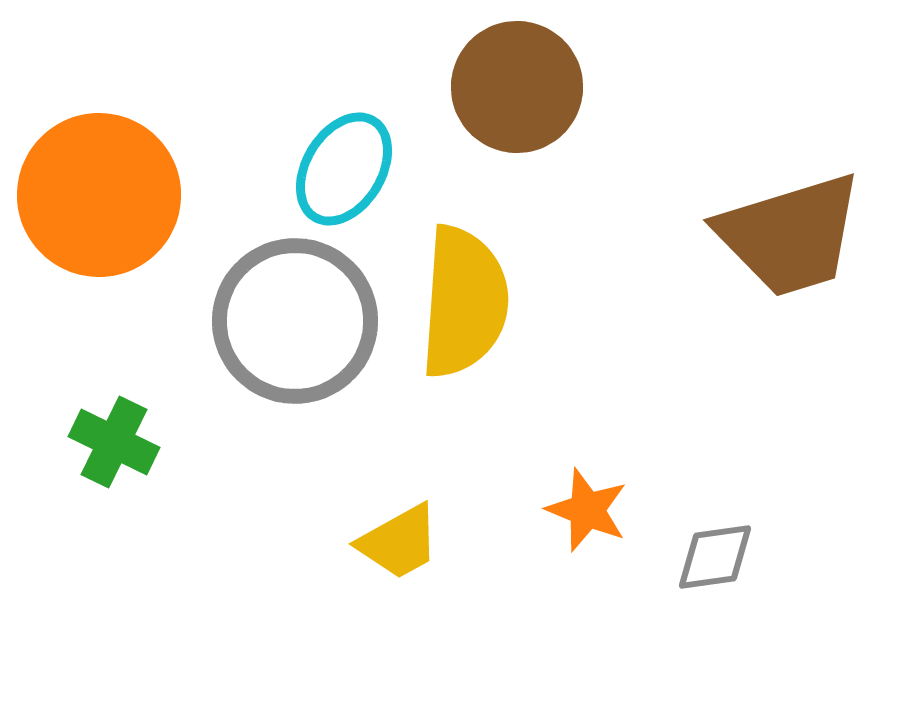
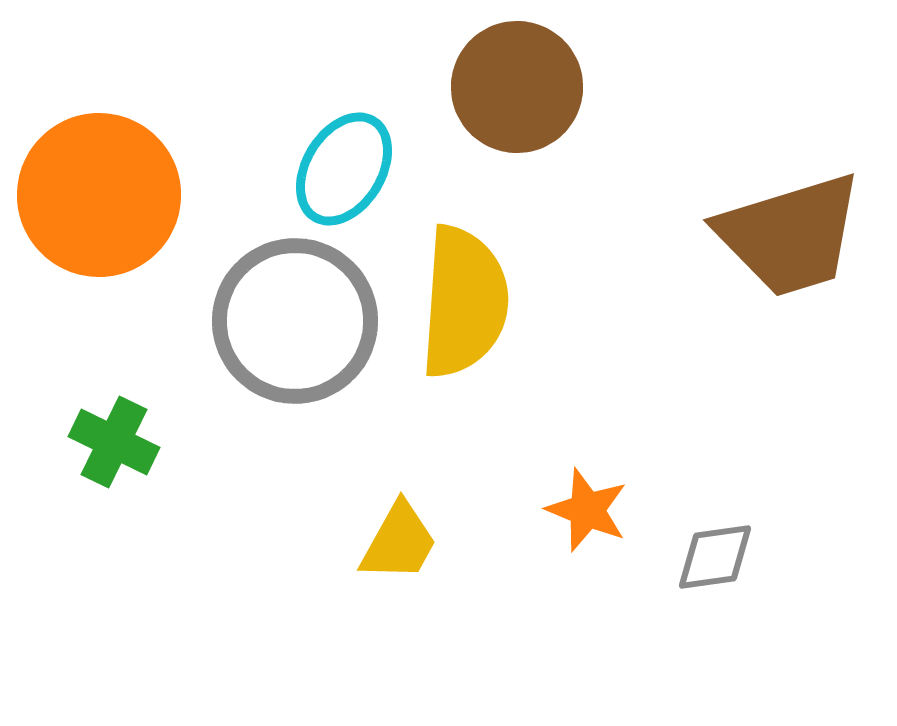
yellow trapezoid: rotated 32 degrees counterclockwise
